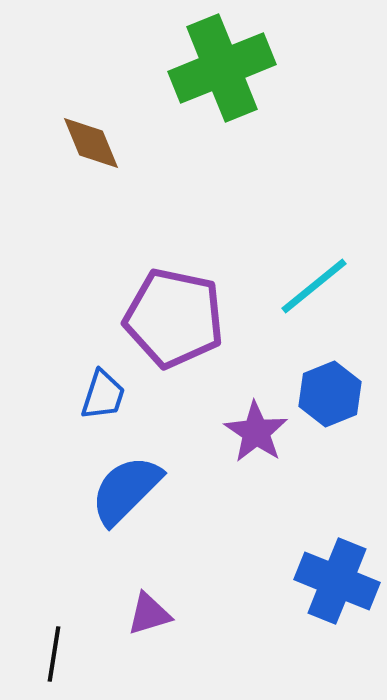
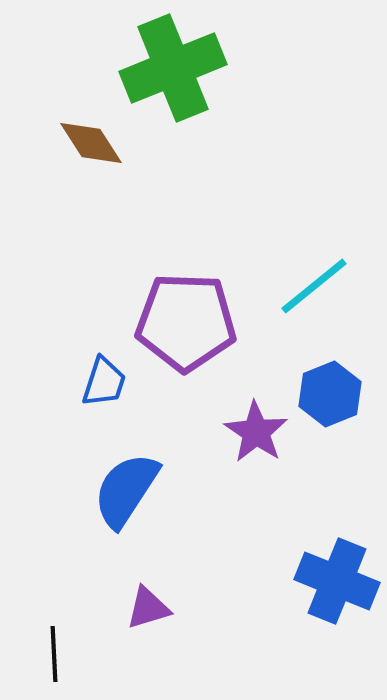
green cross: moved 49 px left
brown diamond: rotated 10 degrees counterclockwise
purple pentagon: moved 12 px right, 4 px down; rotated 10 degrees counterclockwise
blue trapezoid: moved 1 px right, 13 px up
blue semicircle: rotated 12 degrees counterclockwise
purple triangle: moved 1 px left, 6 px up
black line: rotated 12 degrees counterclockwise
